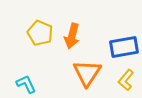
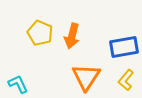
orange triangle: moved 1 px left, 4 px down
cyan L-shape: moved 8 px left
